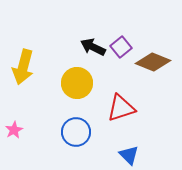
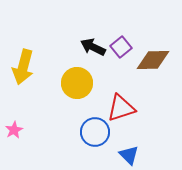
brown diamond: moved 2 px up; rotated 24 degrees counterclockwise
blue circle: moved 19 px right
